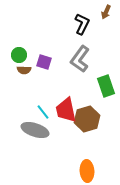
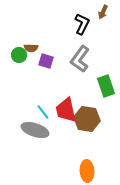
brown arrow: moved 3 px left
purple square: moved 2 px right, 1 px up
brown semicircle: moved 7 px right, 22 px up
brown hexagon: rotated 25 degrees clockwise
